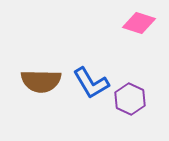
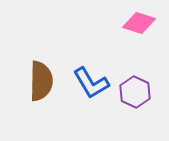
brown semicircle: rotated 90 degrees counterclockwise
purple hexagon: moved 5 px right, 7 px up
